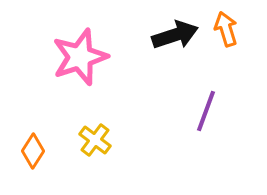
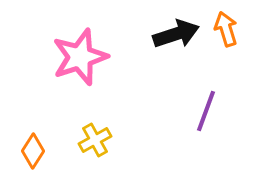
black arrow: moved 1 px right, 1 px up
yellow cross: rotated 24 degrees clockwise
